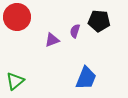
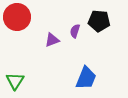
green triangle: rotated 18 degrees counterclockwise
